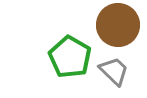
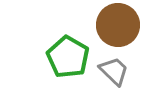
green pentagon: moved 2 px left
